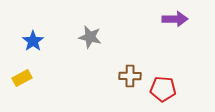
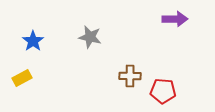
red pentagon: moved 2 px down
